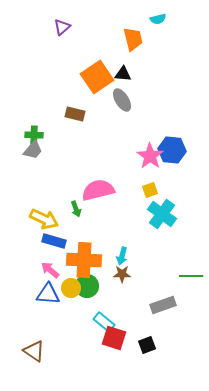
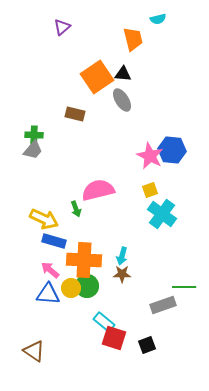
pink star: rotated 8 degrees counterclockwise
green line: moved 7 px left, 11 px down
